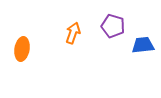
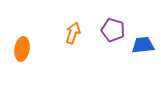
purple pentagon: moved 4 px down
